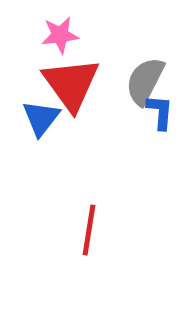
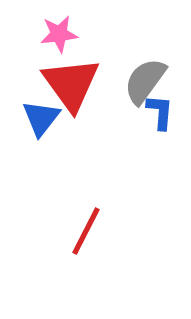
pink star: moved 1 px left, 1 px up
gray semicircle: rotated 9 degrees clockwise
red line: moved 3 px left, 1 px down; rotated 18 degrees clockwise
